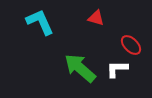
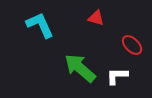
cyan L-shape: moved 3 px down
red ellipse: moved 1 px right
white L-shape: moved 7 px down
